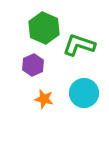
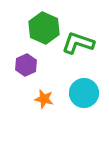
green L-shape: moved 1 px left, 2 px up
purple hexagon: moved 7 px left
